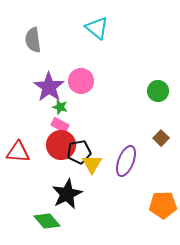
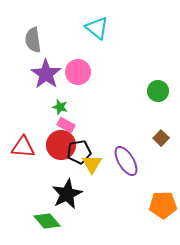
pink circle: moved 3 px left, 9 px up
purple star: moved 3 px left, 13 px up
pink rectangle: moved 6 px right
red triangle: moved 5 px right, 5 px up
purple ellipse: rotated 52 degrees counterclockwise
